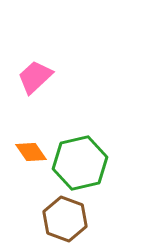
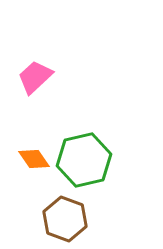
orange diamond: moved 3 px right, 7 px down
green hexagon: moved 4 px right, 3 px up
